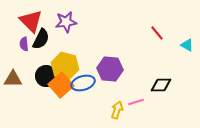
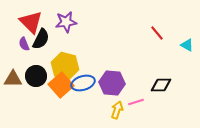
red triangle: moved 1 px down
purple semicircle: rotated 16 degrees counterclockwise
purple hexagon: moved 2 px right, 14 px down
black circle: moved 10 px left
